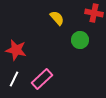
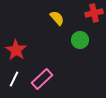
red cross: rotated 24 degrees counterclockwise
red star: rotated 20 degrees clockwise
